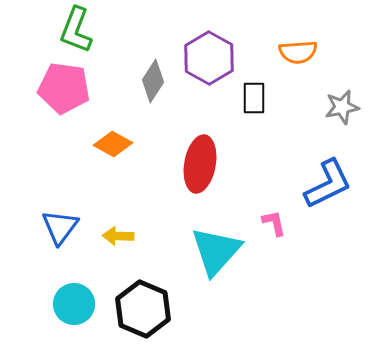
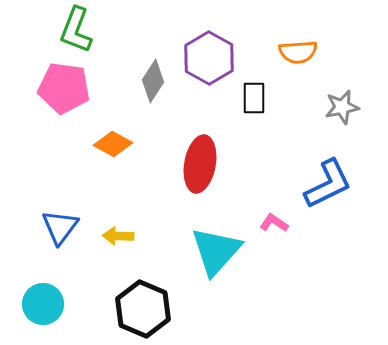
pink L-shape: rotated 44 degrees counterclockwise
cyan circle: moved 31 px left
